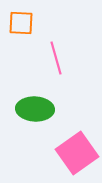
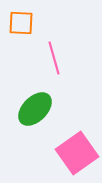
pink line: moved 2 px left
green ellipse: rotated 48 degrees counterclockwise
